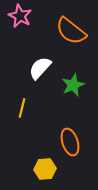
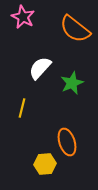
pink star: moved 3 px right, 1 px down
orange semicircle: moved 4 px right, 2 px up
green star: moved 1 px left, 2 px up
orange ellipse: moved 3 px left
yellow hexagon: moved 5 px up
